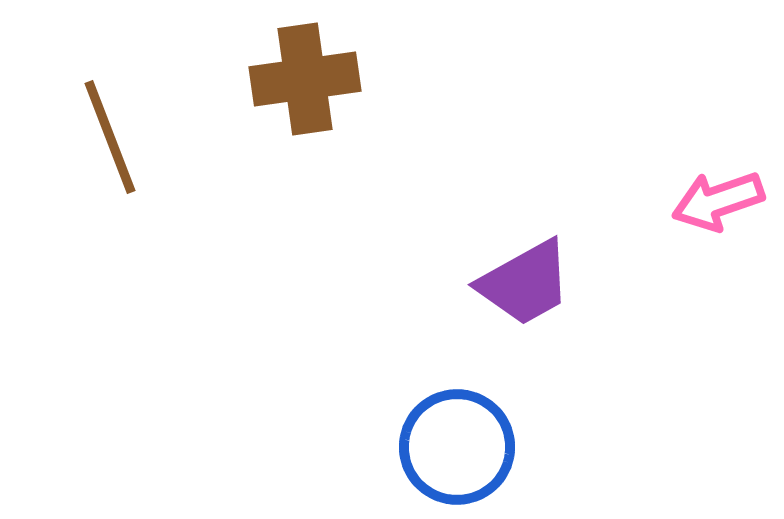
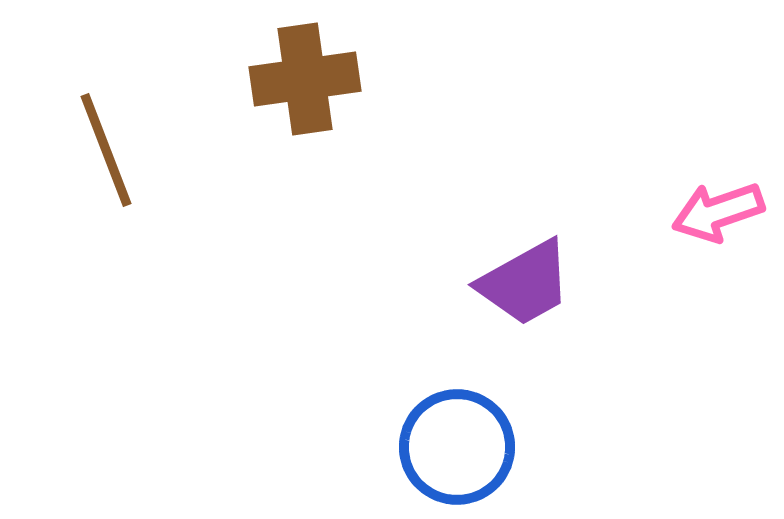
brown line: moved 4 px left, 13 px down
pink arrow: moved 11 px down
